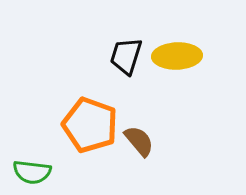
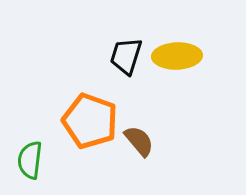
orange pentagon: moved 4 px up
green semicircle: moved 2 px left, 12 px up; rotated 90 degrees clockwise
